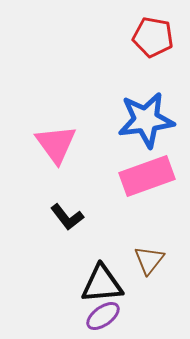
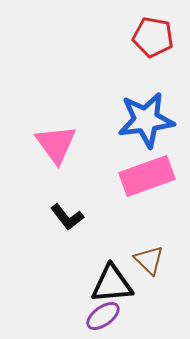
brown triangle: rotated 24 degrees counterclockwise
black triangle: moved 10 px right
